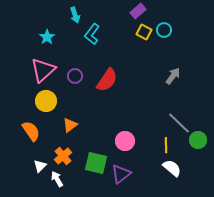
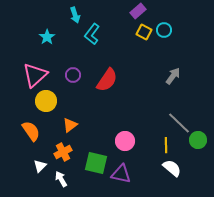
pink triangle: moved 8 px left, 5 px down
purple circle: moved 2 px left, 1 px up
orange cross: moved 4 px up; rotated 12 degrees clockwise
purple triangle: rotated 50 degrees clockwise
white arrow: moved 4 px right
